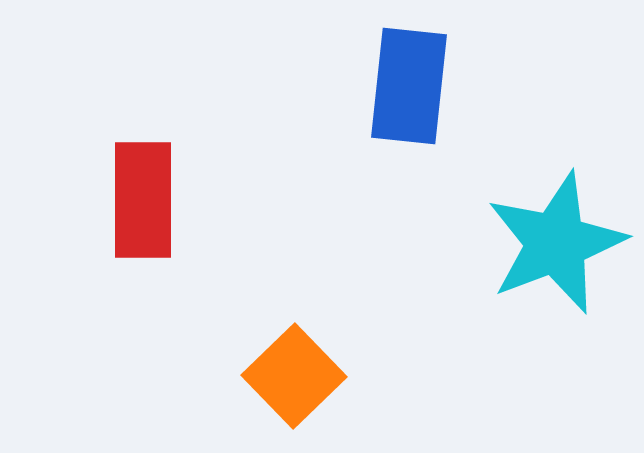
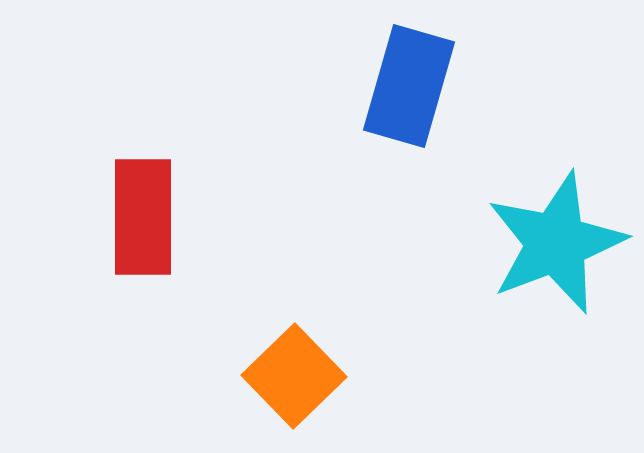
blue rectangle: rotated 10 degrees clockwise
red rectangle: moved 17 px down
